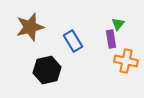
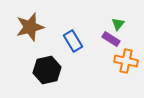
purple rectangle: rotated 48 degrees counterclockwise
